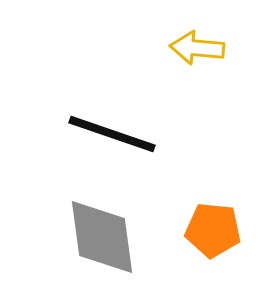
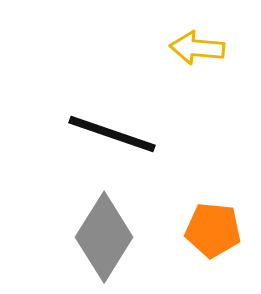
gray diamond: moved 2 px right; rotated 40 degrees clockwise
